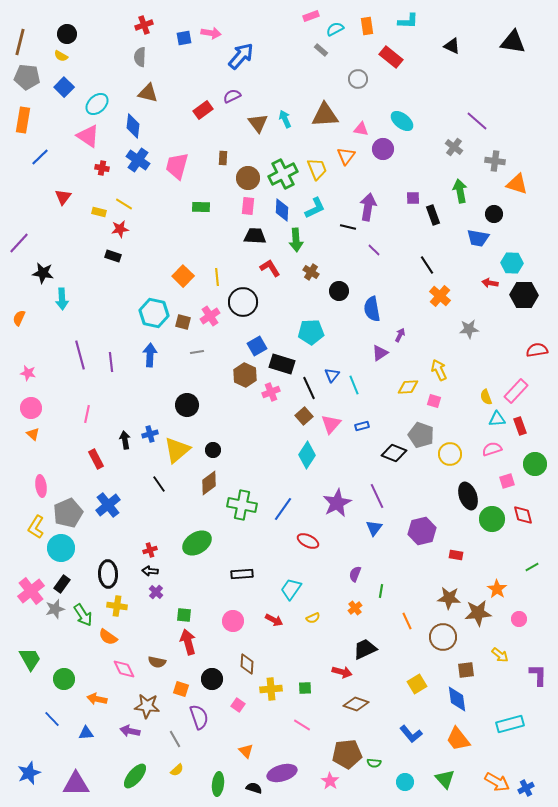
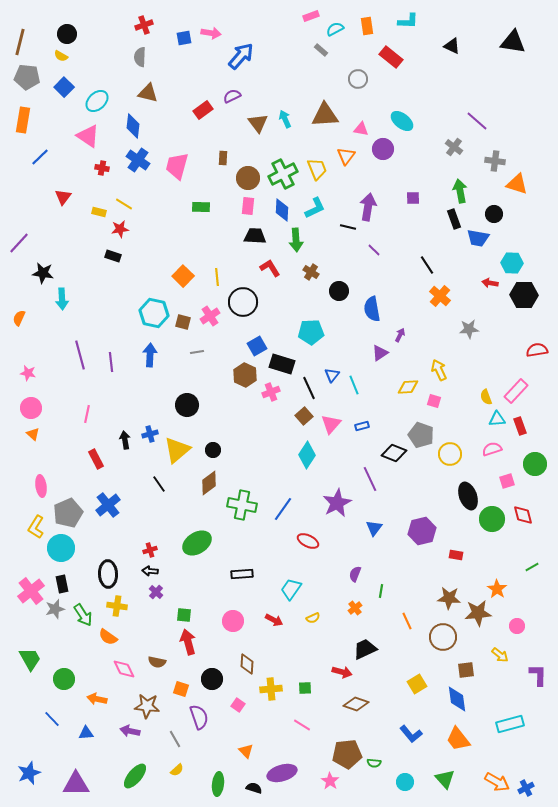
cyan ellipse at (97, 104): moved 3 px up
black rectangle at (433, 215): moved 21 px right, 4 px down
purple line at (377, 496): moved 7 px left, 17 px up
black rectangle at (62, 584): rotated 48 degrees counterclockwise
pink circle at (519, 619): moved 2 px left, 7 px down
